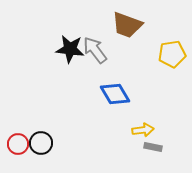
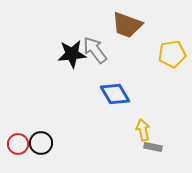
black star: moved 2 px right, 5 px down; rotated 12 degrees counterclockwise
yellow arrow: rotated 95 degrees counterclockwise
